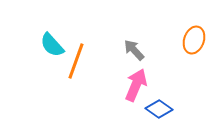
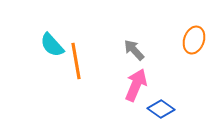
orange line: rotated 30 degrees counterclockwise
blue diamond: moved 2 px right
